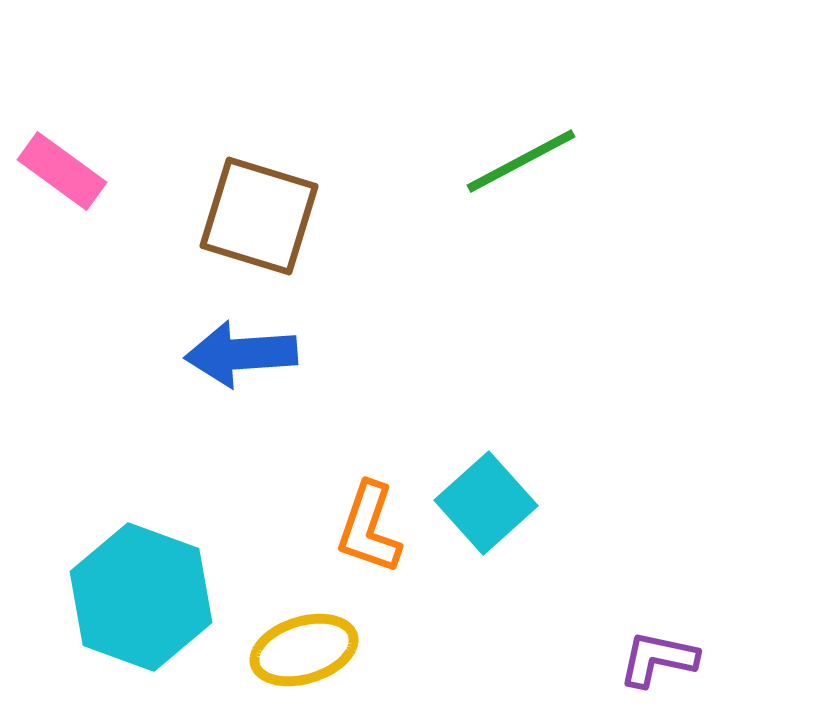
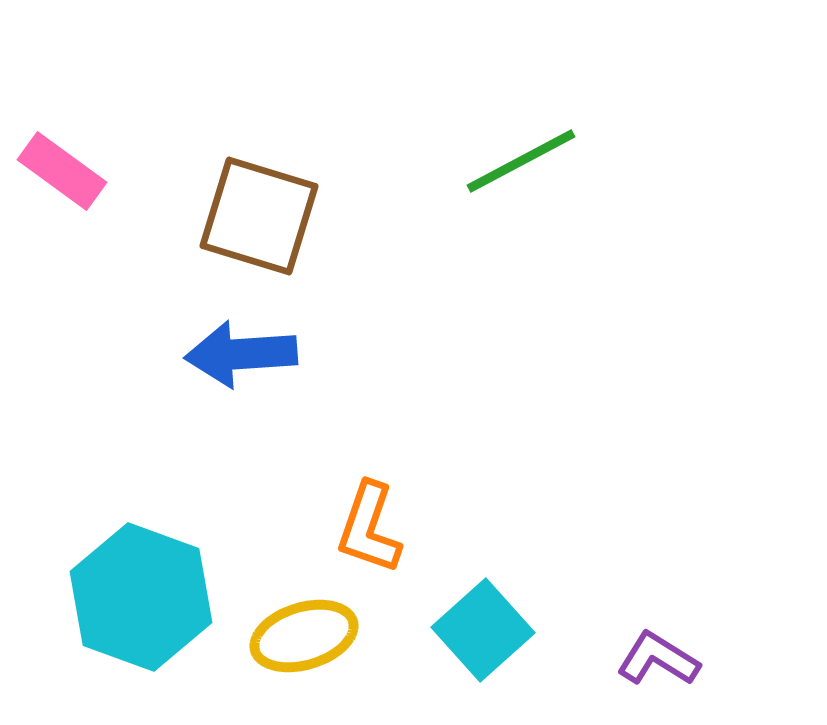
cyan square: moved 3 px left, 127 px down
yellow ellipse: moved 14 px up
purple L-shape: rotated 20 degrees clockwise
